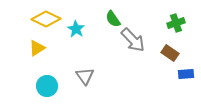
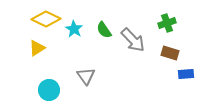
green semicircle: moved 9 px left, 11 px down
green cross: moved 9 px left
cyan star: moved 2 px left
brown rectangle: rotated 18 degrees counterclockwise
gray triangle: moved 1 px right
cyan circle: moved 2 px right, 4 px down
